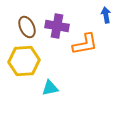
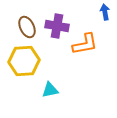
blue arrow: moved 1 px left, 3 px up
cyan triangle: moved 2 px down
